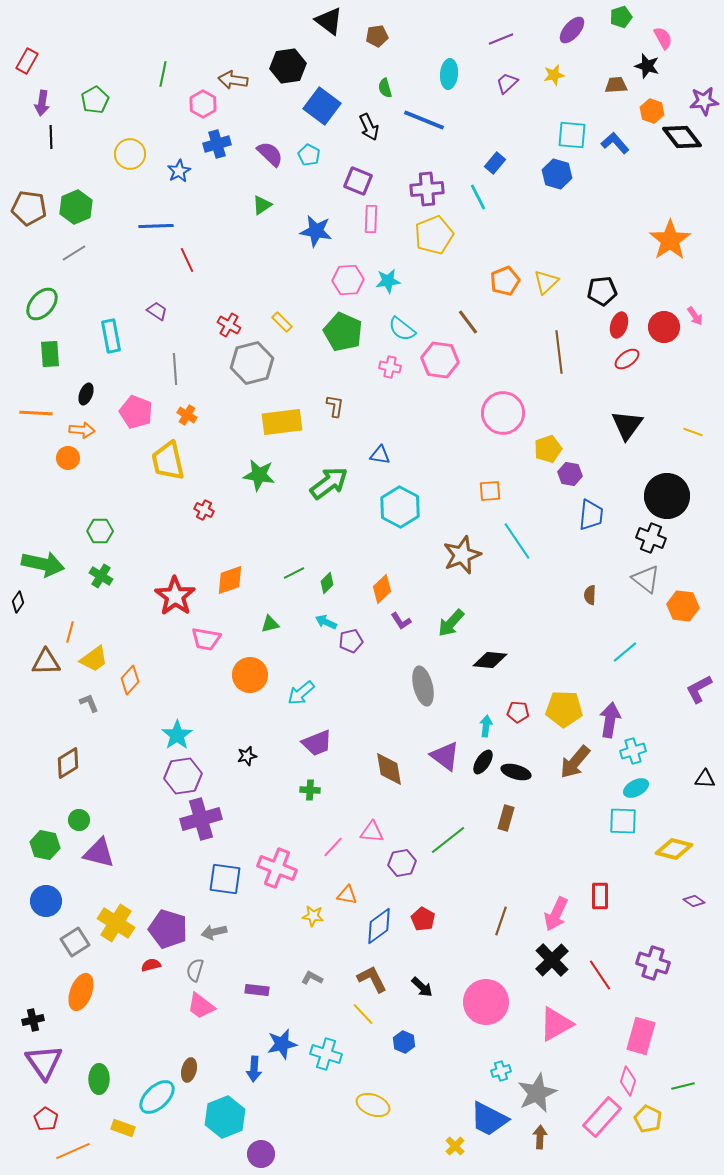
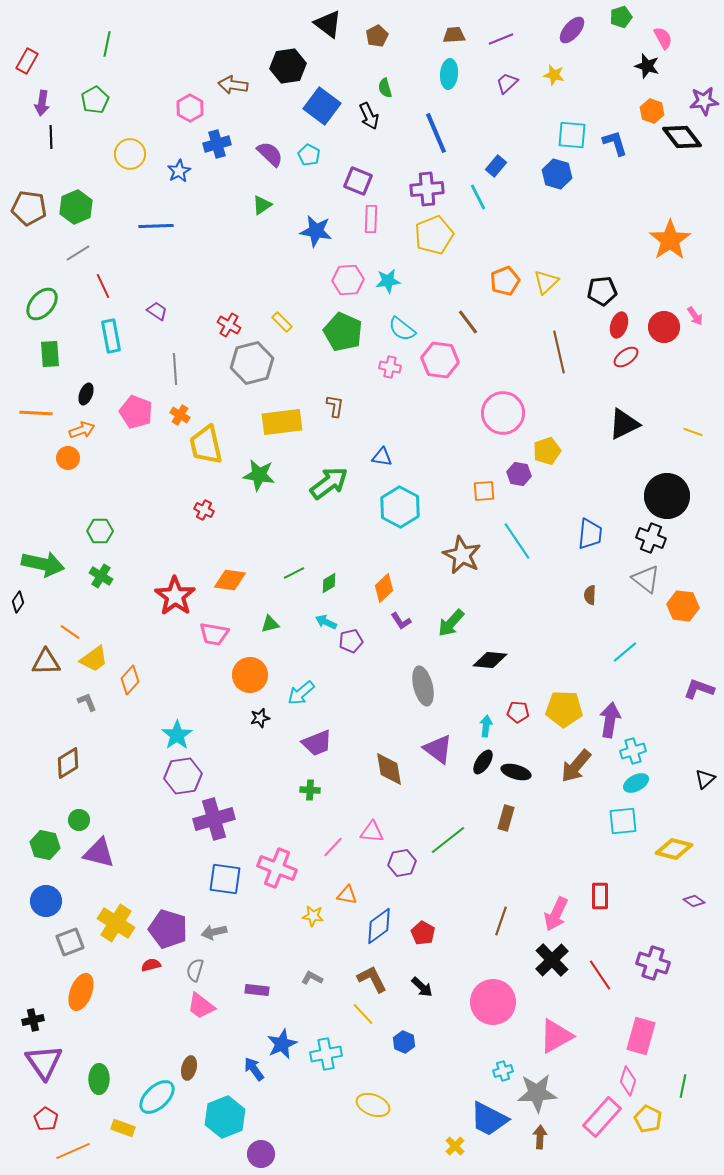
black triangle at (329, 21): moved 1 px left, 3 px down
brown pentagon at (377, 36): rotated 20 degrees counterclockwise
green line at (163, 74): moved 56 px left, 30 px up
yellow star at (554, 75): rotated 25 degrees clockwise
brown arrow at (233, 80): moved 5 px down
brown trapezoid at (616, 85): moved 162 px left, 50 px up
pink hexagon at (203, 104): moved 13 px left, 4 px down
blue line at (424, 120): moved 12 px right, 13 px down; rotated 45 degrees clockwise
black arrow at (369, 127): moved 11 px up
blue L-shape at (615, 143): rotated 24 degrees clockwise
blue rectangle at (495, 163): moved 1 px right, 3 px down
gray line at (74, 253): moved 4 px right
red line at (187, 260): moved 84 px left, 26 px down
brown line at (559, 352): rotated 6 degrees counterclockwise
red ellipse at (627, 359): moved 1 px left, 2 px up
orange cross at (187, 415): moved 7 px left
black triangle at (627, 425): moved 3 px left, 1 px up; rotated 28 degrees clockwise
orange arrow at (82, 430): rotated 25 degrees counterclockwise
yellow pentagon at (548, 449): moved 1 px left, 2 px down
blue triangle at (380, 455): moved 2 px right, 2 px down
yellow trapezoid at (168, 461): moved 38 px right, 16 px up
purple hexagon at (570, 474): moved 51 px left
orange square at (490, 491): moved 6 px left
blue trapezoid at (591, 515): moved 1 px left, 19 px down
brown star at (462, 555): rotated 24 degrees counterclockwise
orange diamond at (230, 580): rotated 28 degrees clockwise
green diamond at (327, 583): moved 2 px right; rotated 15 degrees clockwise
orange diamond at (382, 589): moved 2 px right, 1 px up
orange line at (70, 632): rotated 70 degrees counterclockwise
pink trapezoid at (206, 639): moved 8 px right, 5 px up
purple L-shape at (699, 689): rotated 48 degrees clockwise
gray L-shape at (89, 703): moved 2 px left, 1 px up
black star at (247, 756): moved 13 px right, 38 px up
purple triangle at (445, 756): moved 7 px left, 7 px up
brown arrow at (575, 762): moved 1 px right, 4 px down
black triangle at (705, 779): rotated 45 degrees counterclockwise
cyan ellipse at (636, 788): moved 5 px up
purple cross at (201, 819): moved 13 px right
cyan square at (623, 821): rotated 8 degrees counterclockwise
red pentagon at (423, 919): moved 14 px down
gray square at (75, 942): moved 5 px left; rotated 12 degrees clockwise
pink circle at (486, 1002): moved 7 px right
pink triangle at (556, 1024): moved 12 px down
blue star at (282, 1044): rotated 12 degrees counterclockwise
cyan cross at (326, 1054): rotated 28 degrees counterclockwise
blue arrow at (254, 1069): rotated 140 degrees clockwise
brown ellipse at (189, 1070): moved 2 px up
cyan cross at (501, 1071): moved 2 px right
green line at (683, 1086): rotated 65 degrees counterclockwise
gray star at (537, 1093): rotated 21 degrees clockwise
